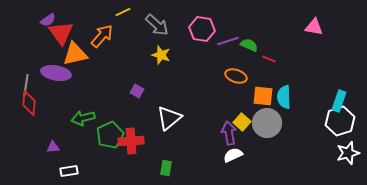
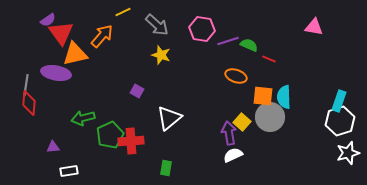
gray circle: moved 3 px right, 6 px up
